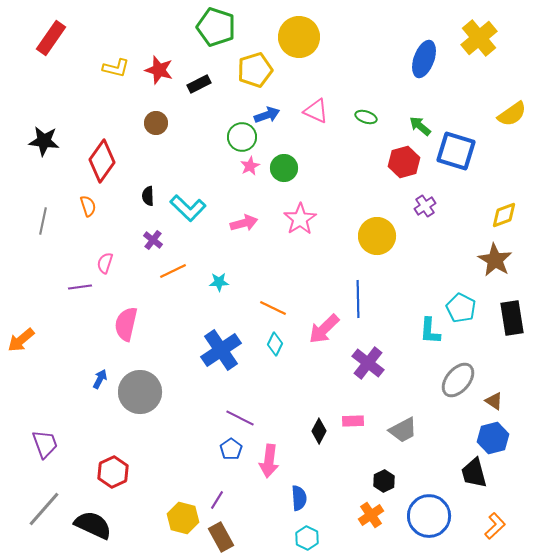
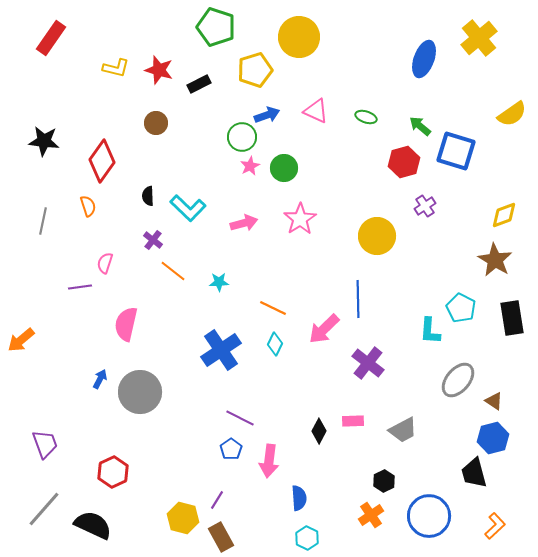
orange line at (173, 271): rotated 64 degrees clockwise
